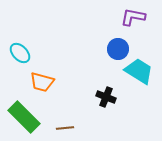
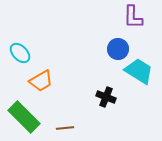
purple L-shape: rotated 100 degrees counterclockwise
orange trapezoid: moved 1 px left, 1 px up; rotated 45 degrees counterclockwise
